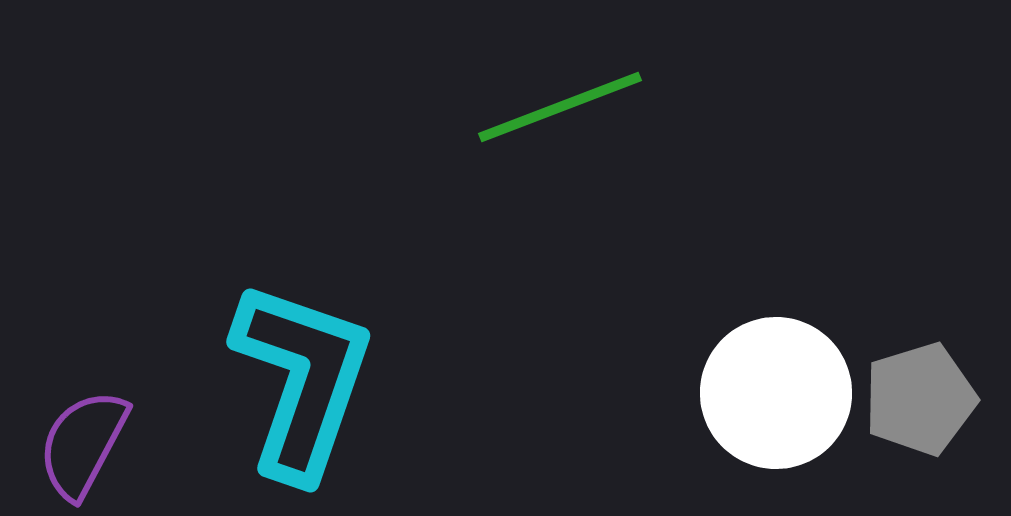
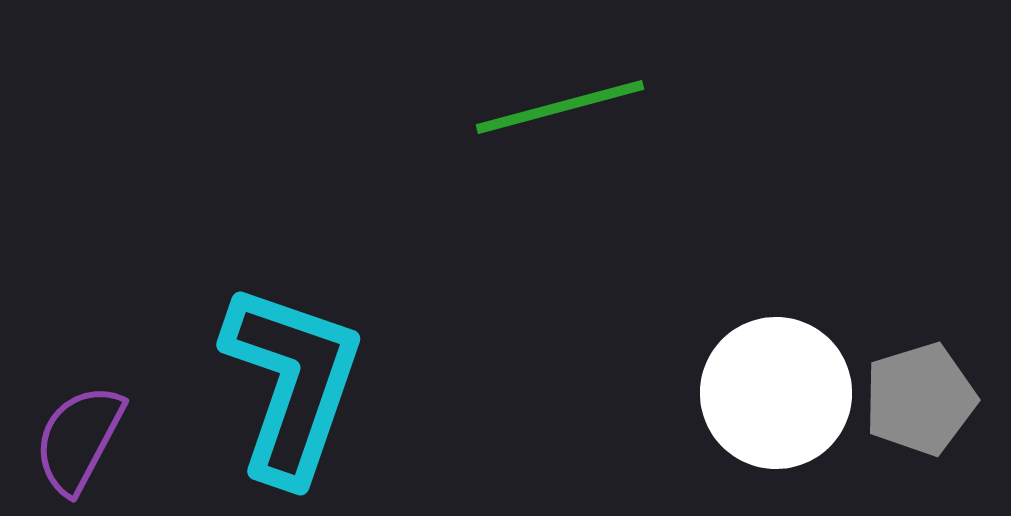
green line: rotated 6 degrees clockwise
cyan L-shape: moved 10 px left, 3 px down
purple semicircle: moved 4 px left, 5 px up
